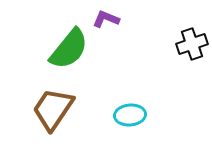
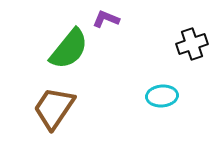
brown trapezoid: moved 1 px right, 1 px up
cyan ellipse: moved 32 px right, 19 px up
